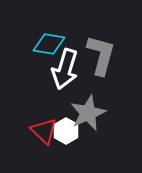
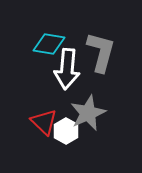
gray L-shape: moved 3 px up
white arrow: moved 2 px right; rotated 12 degrees counterclockwise
red triangle: moved 9 px up
